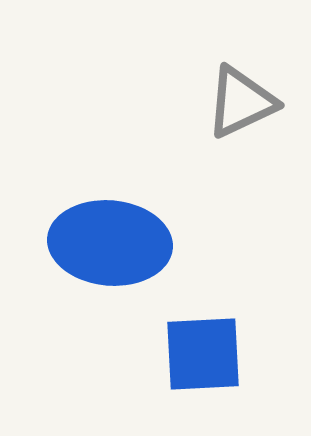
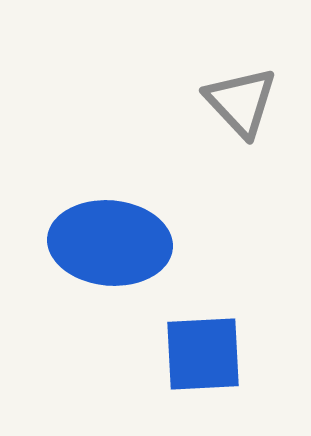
gray triangle: rotated 48 degrees counterclockwise
